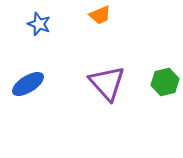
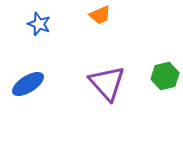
green hexagon: moved 6 px up
